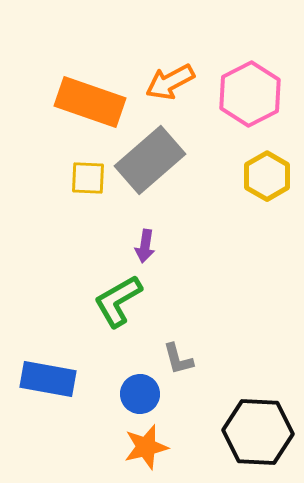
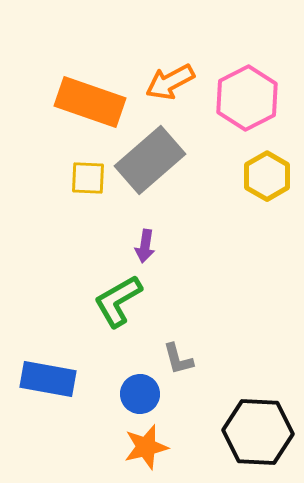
pink hexagon: moved 3 px left, 4 px down
